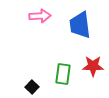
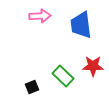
blue trapezoid: moved 1 px right
green rectangle: moved 2 px down; rotated 55 degrees counterclockwise
black square: rotated 24 degrees clockwise
